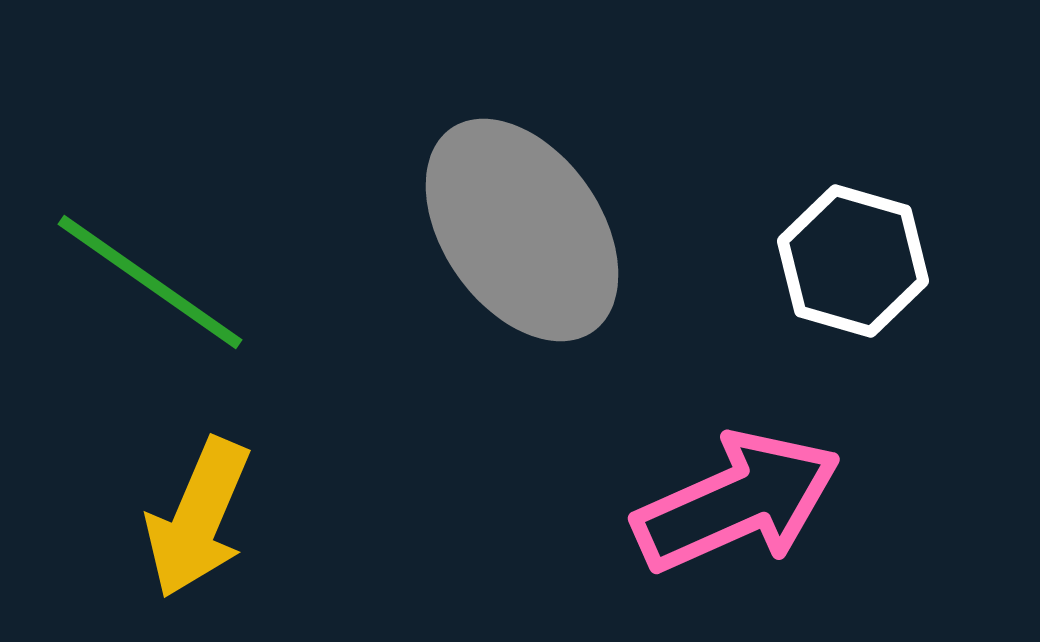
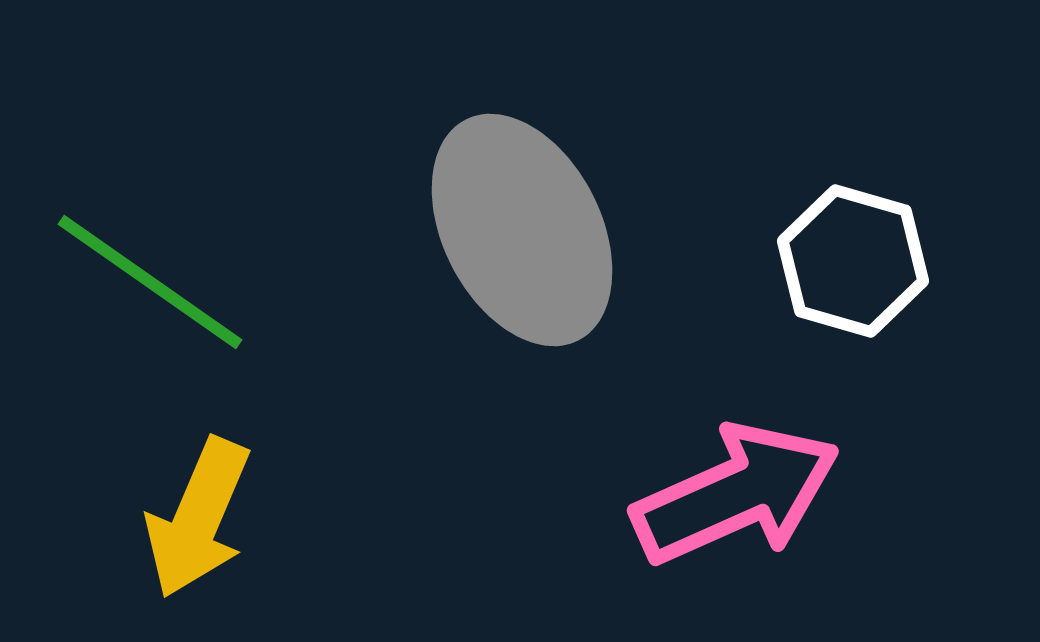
gray ellipse: rotated 8 degrees clockwise
pink arrow: moved 1 px left, 8 px up
